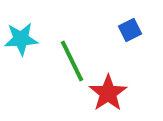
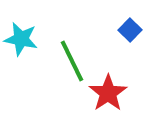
blue square: rotated 20 degrees counterclockwise
cyan star: rotated 16 degrees clockwise
